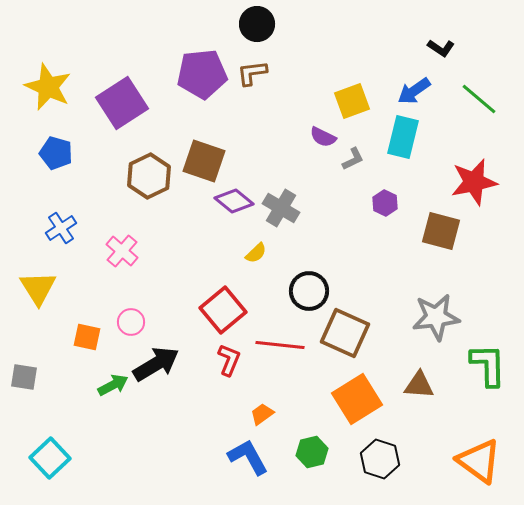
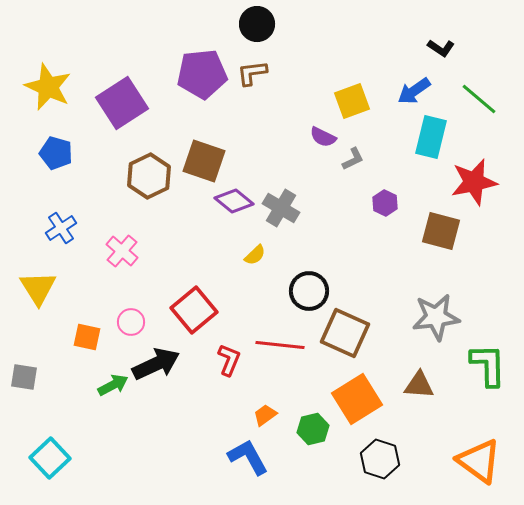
cyan rectangle at (403, 137): moved 28 px right
yellow semicircle at (256, 253): moved 1 px left, 2 px down
red square at (223, 310): moved 29 px left
black arrow at (156, 364): rotated 6 degrees clockwise
orange trapezoid at (262, 414): moved 3 px right, 1 px down
green hexagon at (312, 452): moved 1 px right, 23 px up
